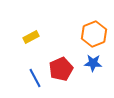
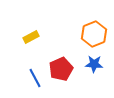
blue star: moved 1 px right, 1 px down
